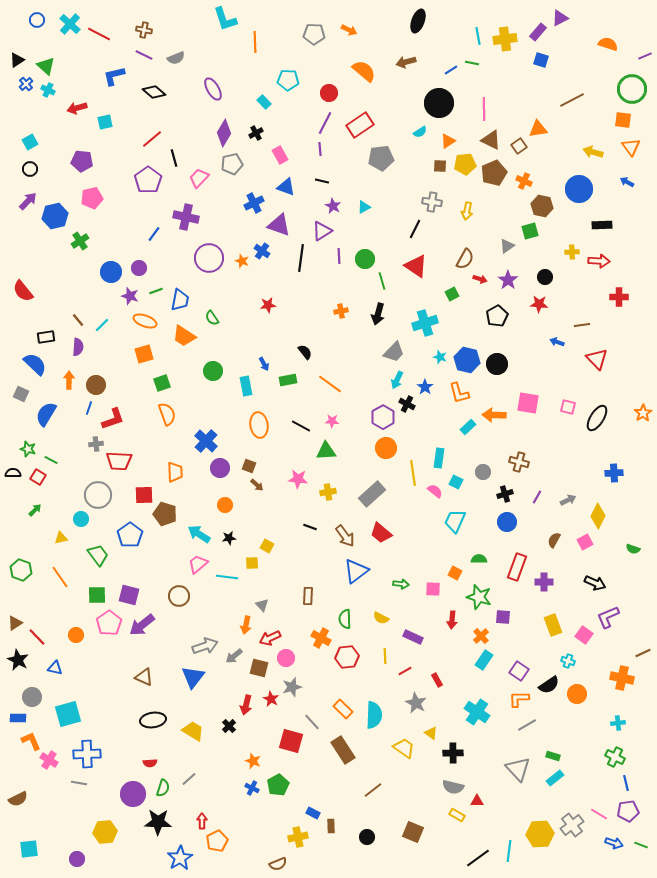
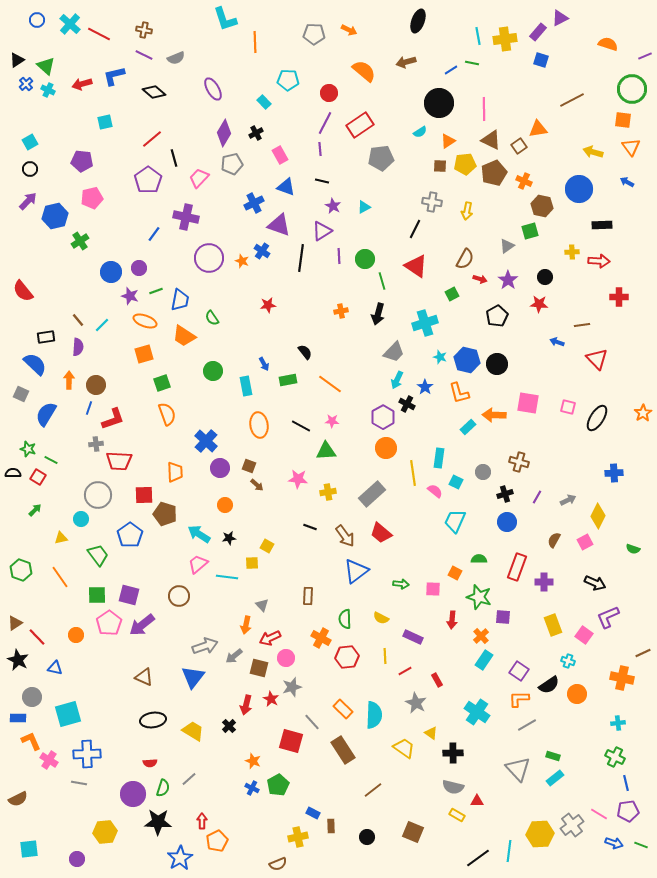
red arrow at (77, 108): moved 5 px right, 24 px up
